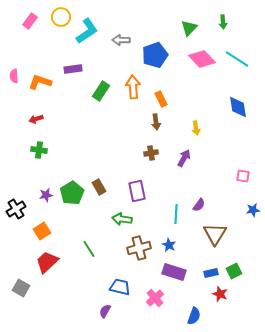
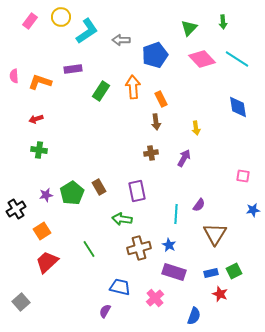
gray square at (21, 288): moved 14 px down; rotated 18 degrees clockwise
